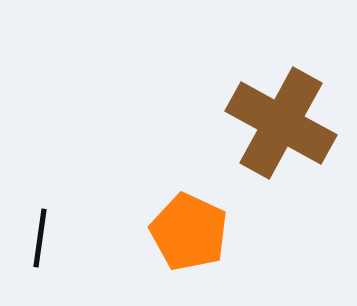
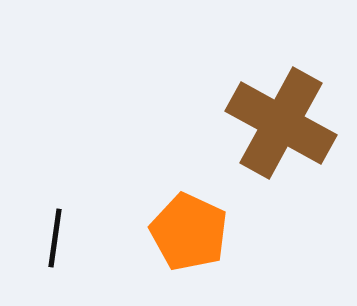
black line: moved 15 px right
